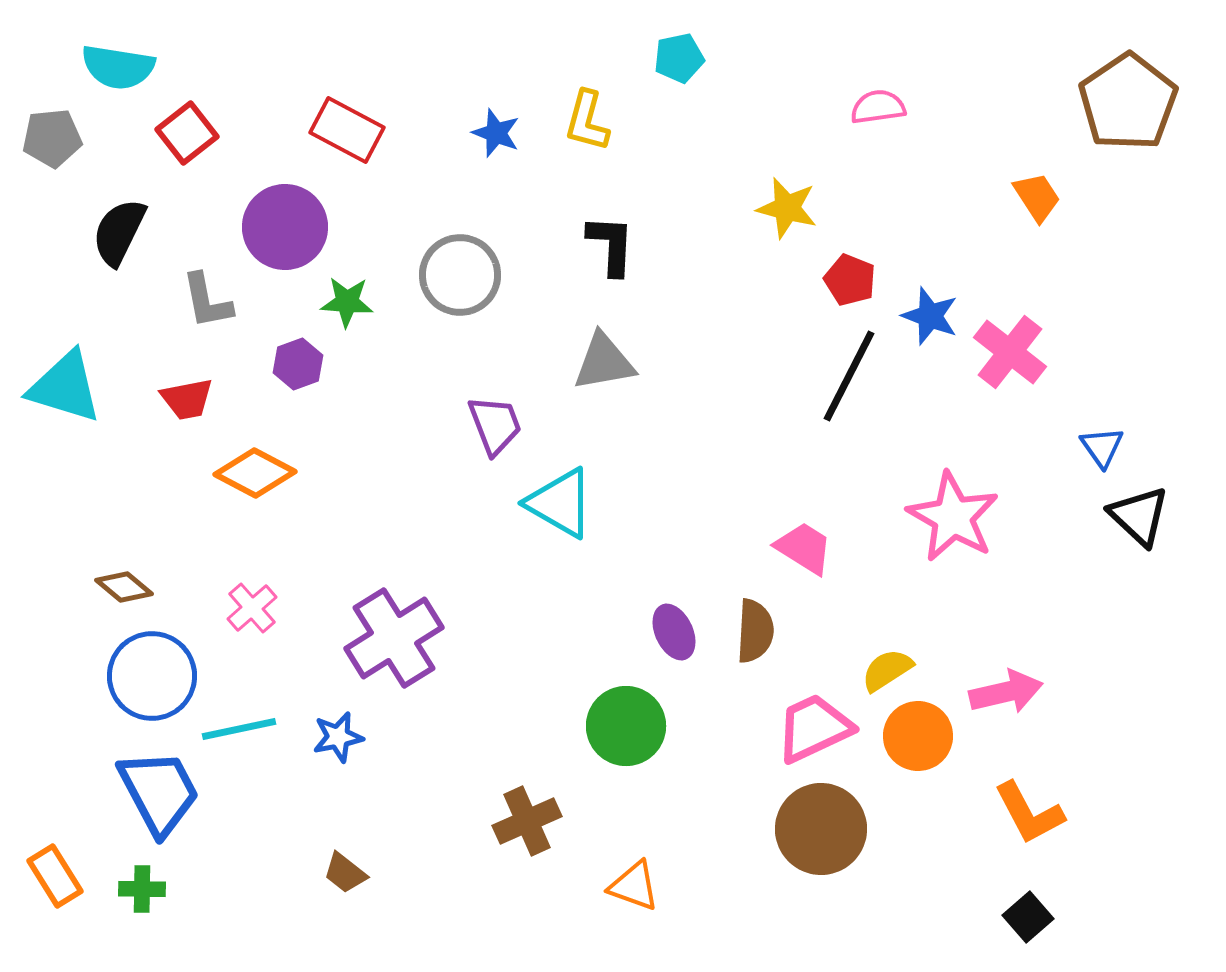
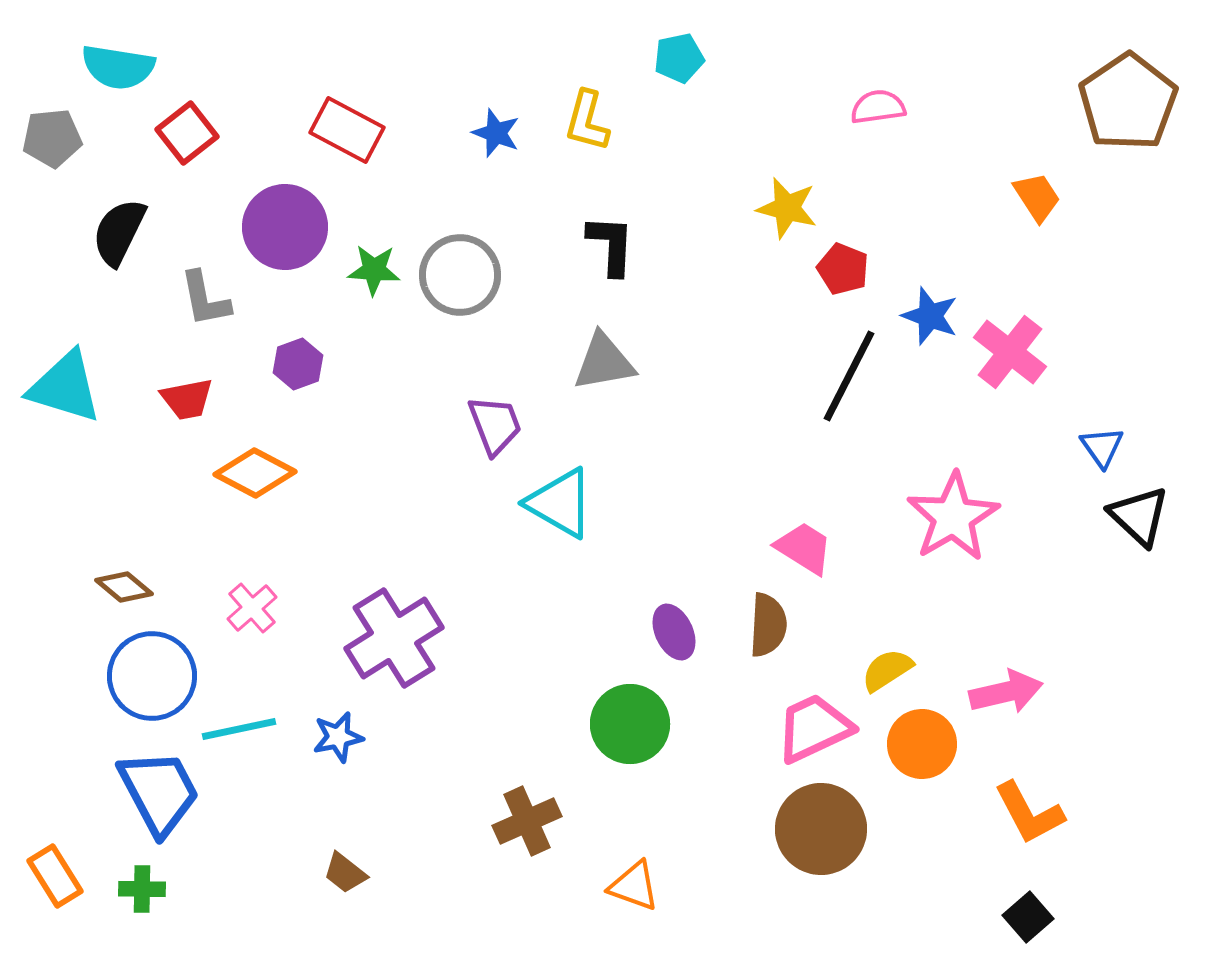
red pentagon at (850, 280): moved 7 px left, 11 px up
gray L-shape at (207, 301): moved 2 px left, 2 px up
green star at (347, 302): moved 27 px right, 32 px up
pink star at (953, 517): rotated 12 degrees clockwise
brown semicircle at (755, 631): moved 13 px right, 6 px up
green circle at (626, 726): moved 4 px right, 2 px up
orange circle at (918, 736): moved 4 px right, 8 px down
